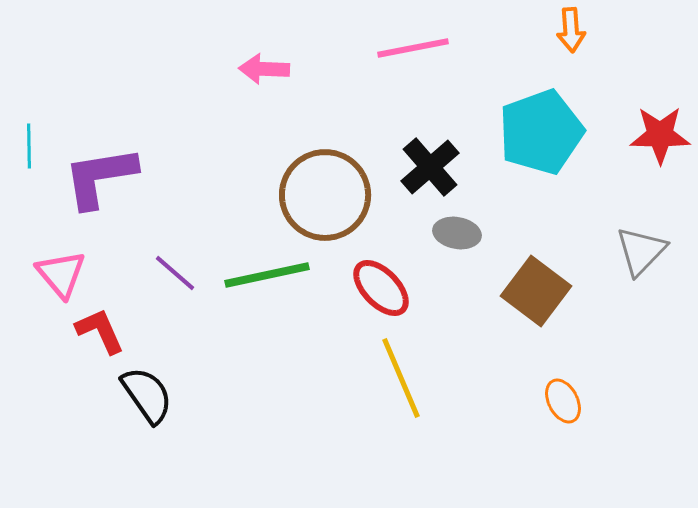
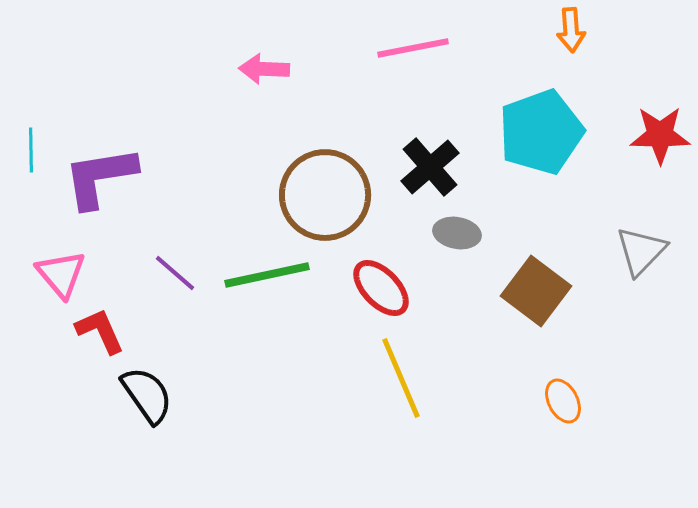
cyan line: moved 2 px right, 4 px down
